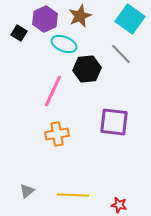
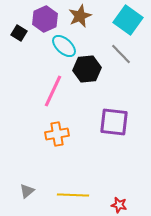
cyan square: moved 2 px left, 1 px down
cyan ellipse: moved 2 px down; rotated 20 degrees clockwise
